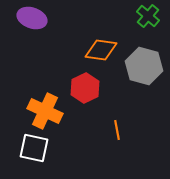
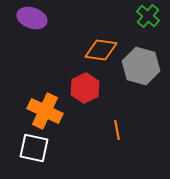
gray hexagon: moved 3 px left
